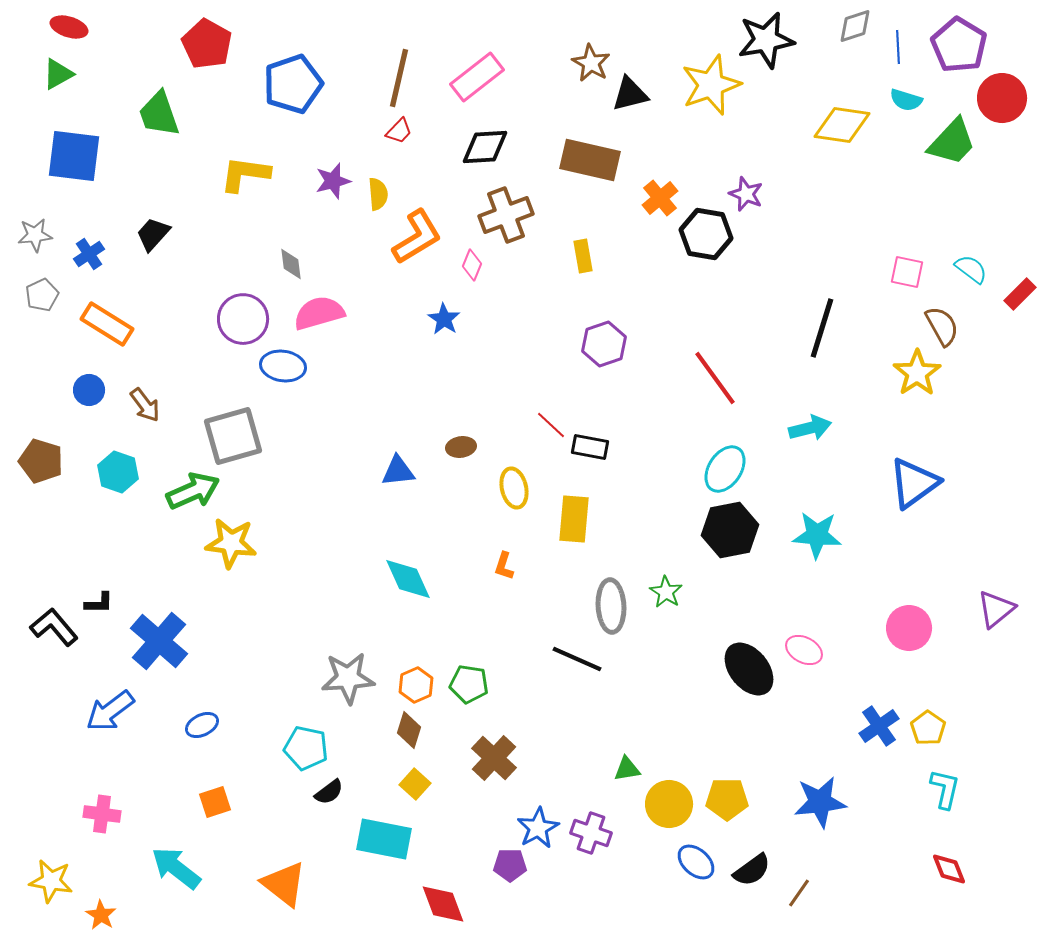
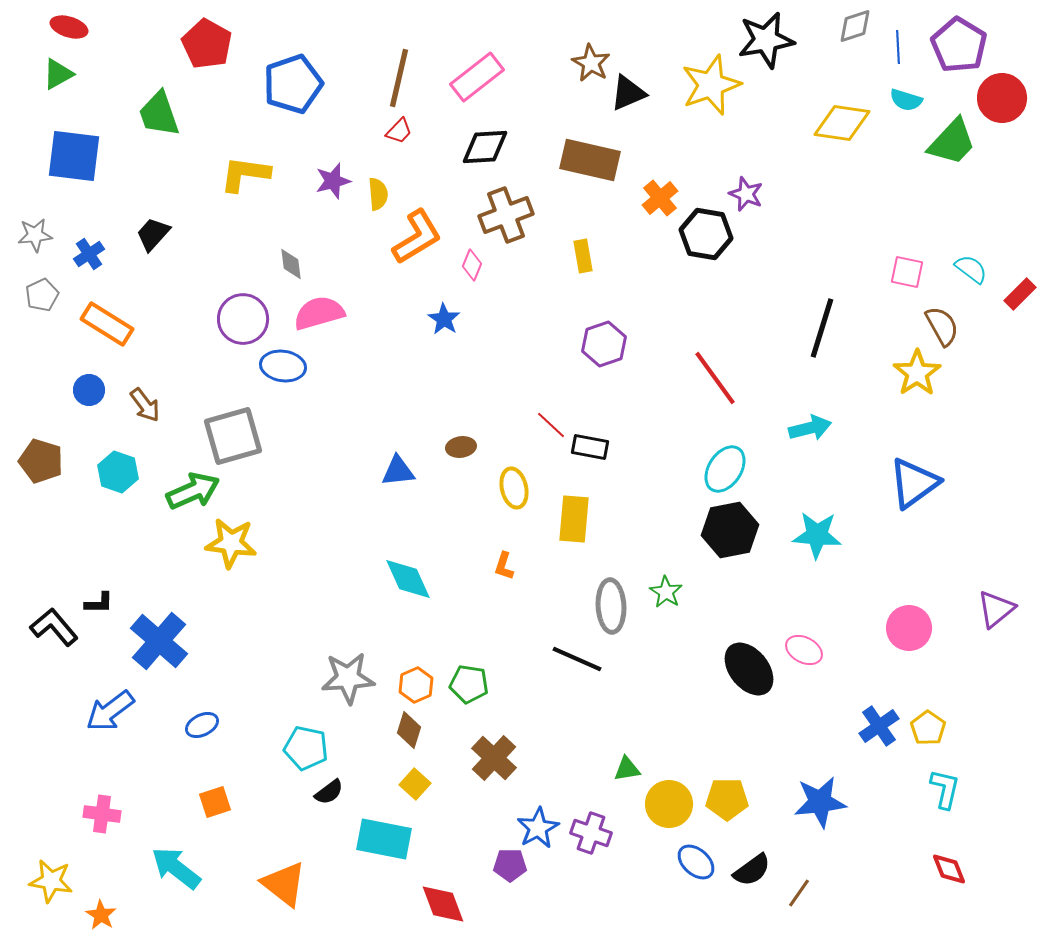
black triangle at (630, 94): moved 2 px left, 1 px up; rotated 9 degrees counterclockwise
yellow diamond at (842, 125): moved 2 px up
